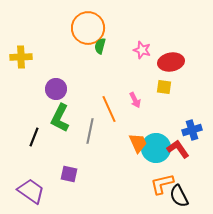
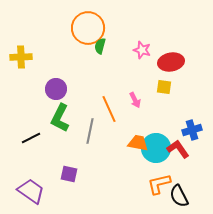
black line: moved 3 px left, 1 px down; rotated 42 degrees clockwise
orange trapezoid: rotated 55 degrees counterclockwise
orange L-shape: moved 3 px left
